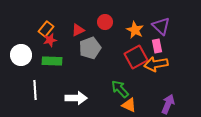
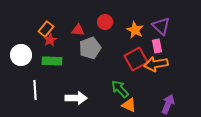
red triangle: rotated 32 degrees clockwise
red star: rotated 16 degrees counterclockwise
red square: moved 2 px down
